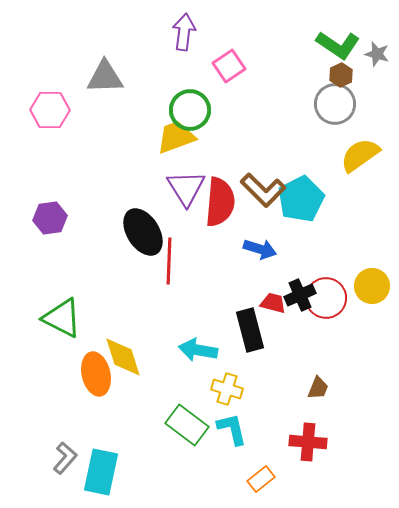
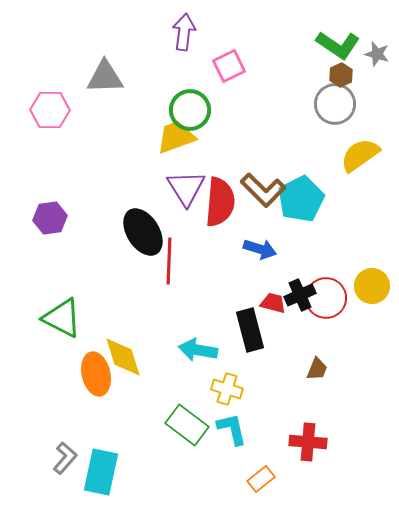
pink square: rotated 8 degrees clockwise
brown trapezoid: moved 1 px left, 19 px up
